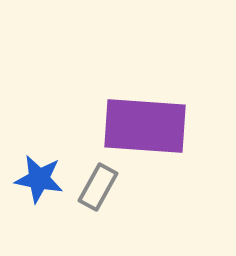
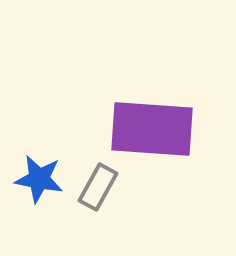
purple rectangle: moved 7 px right, 3 px down
